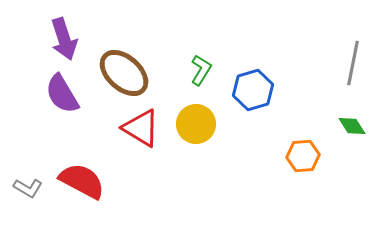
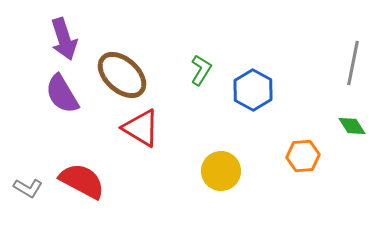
brown ellipse: moved 2 px left, 2 px down
blue hexagon: rotated 15 degrees counterclockwise
yellow circle: moved 25 px right, 47 px down
